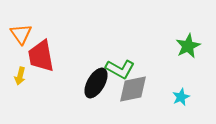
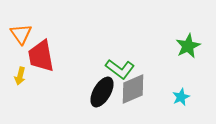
green L-shape: rotated 8 degrees clockwise
black ellipse: moved 6 px right, 9 px down
gray diamond: rotated 12 degrees counterclockwise
